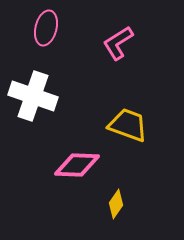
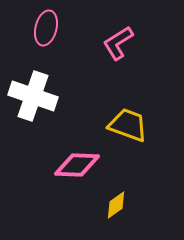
yellow diamond: moved 1 px down; rotated 20 degrees clockwise
